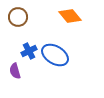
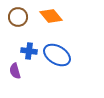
orange diamond: moved 19 px left
blue cross: rotated 35 degrees clockwise
blue ellipse: moved 2 px right
